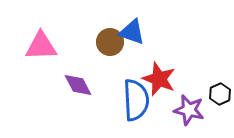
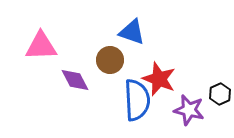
brown circle: moved 18 px down
purple diamond: moved 3 px left, 5 px up
blue semicircle: moved 1 px right
